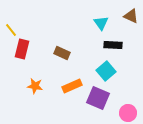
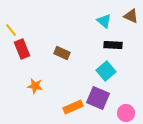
cyan triangle: moved 3 px right, 2 px up; rotated 14 degrees counterclockwise
red rectangle: rotated 36 degrees counterclockwise
orange rectangle: moved 1 px right, 21 px down
pink circle: moved 2 px left
